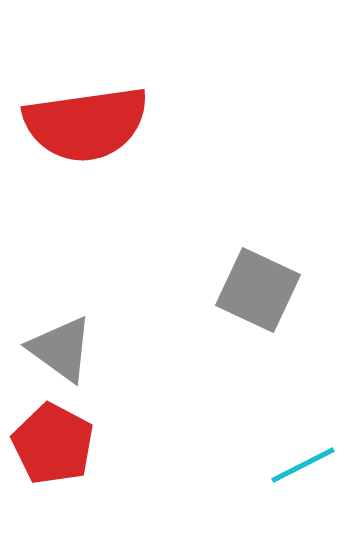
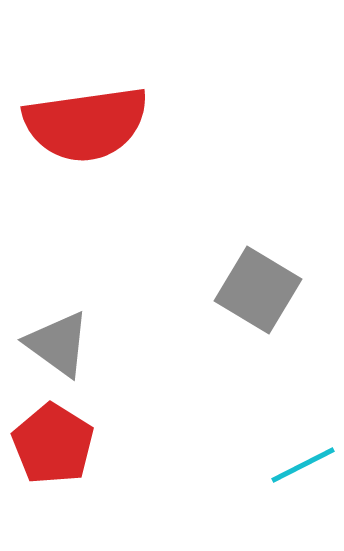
gray square: rotated 6 degrees clockwise
gray triangle: moved 3 px left, 5 px up
red pentagon: rotated 4 degrees clockwise
